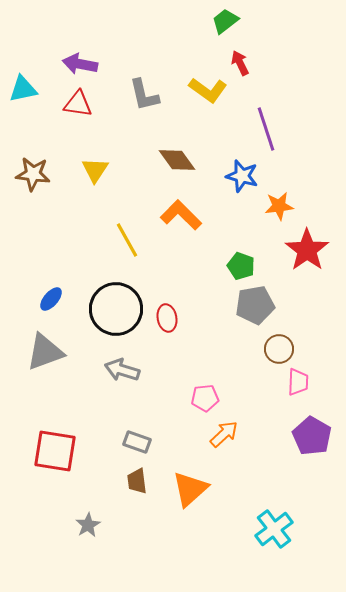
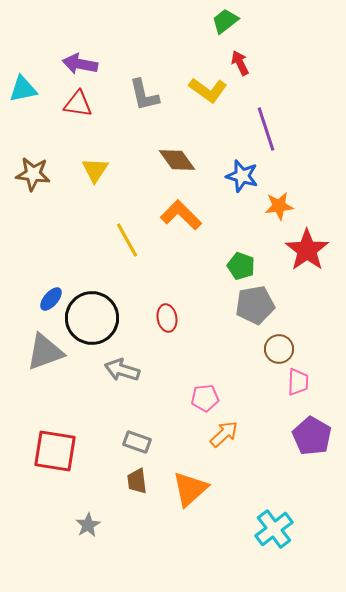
black circle: moved 24 px left, 9 px down
